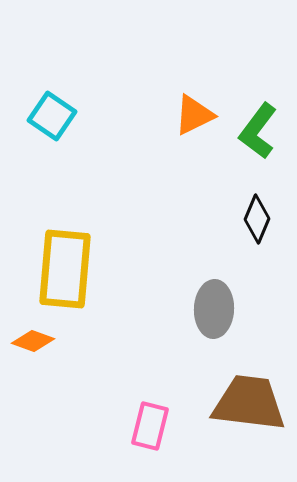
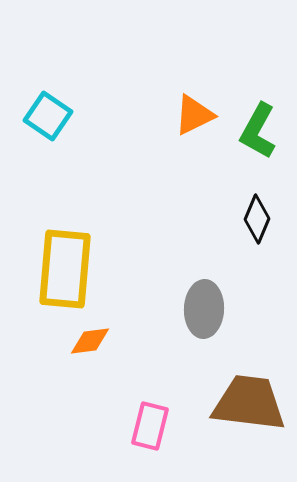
cyan square: moved 4 px left
green L-shape: rotated 8 degrees counterclockwise
gray ellipse: moved 10 px left
orange diamond: moved 57 px right; rotated 27 degrees counterclockwise
